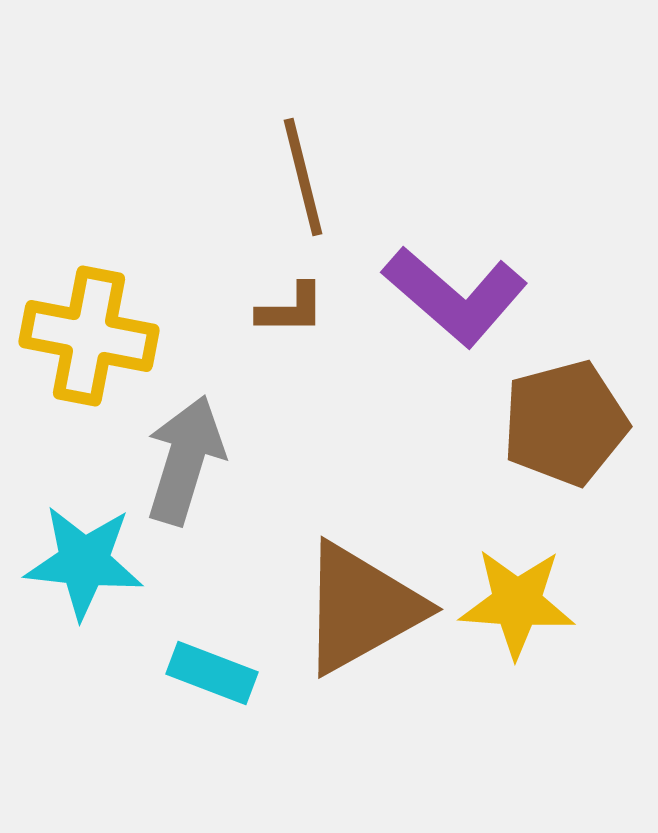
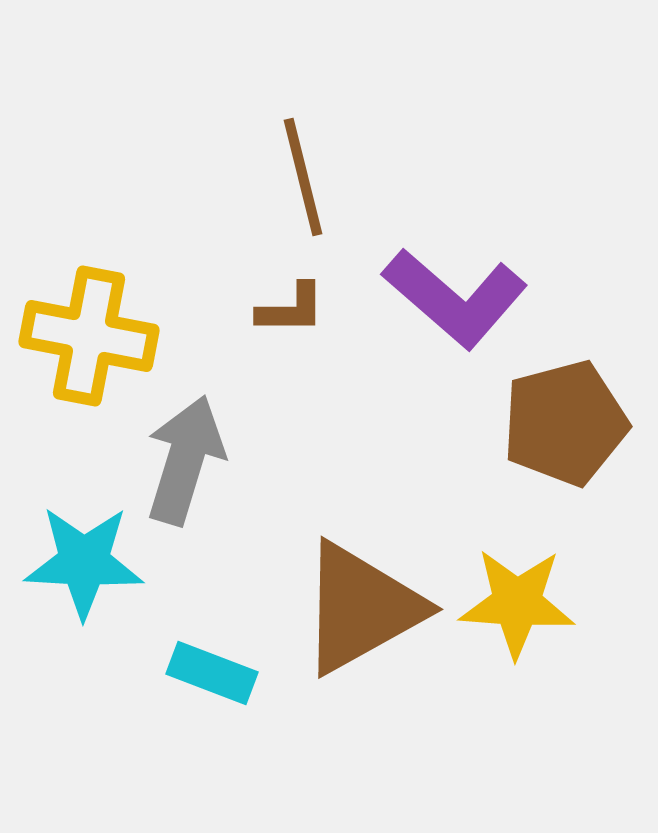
purple L-shape: moved 2 px down
cyan star: rotated 3 degrees counterclockwise
